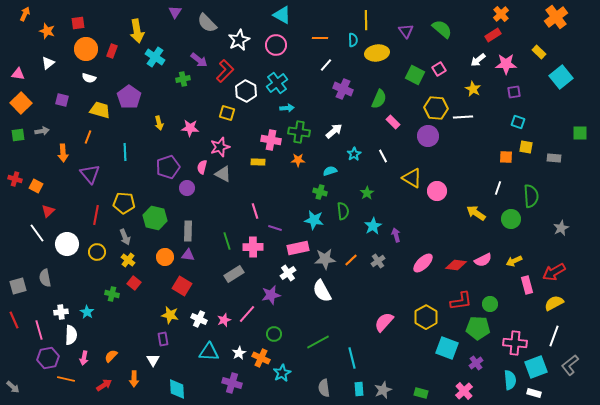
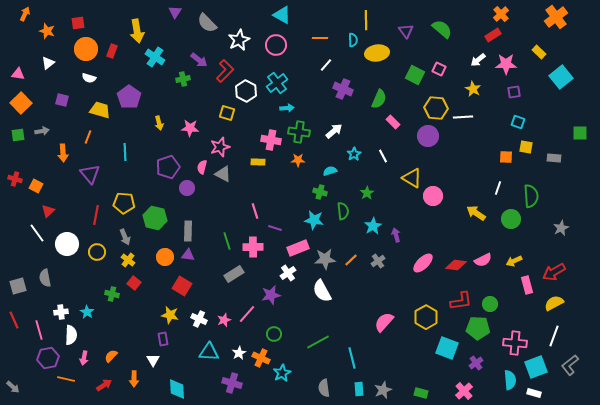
pink square at (439, 69): rotated 32 degrees counterclockwise
pink circle at (437, 191): moved 4 px left, 5 px down
pink rectangle at (298, 248): rotated 10 degrees counterclockwise
